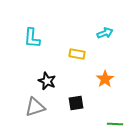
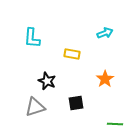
yellow rectangle: moved 5 px left
